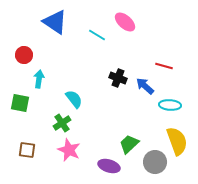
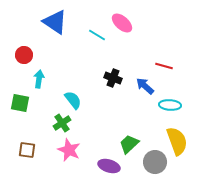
pink ellipse: moved 3 px left, 1 px down
black cross: moved 5 px left
cyan semicircle: moved 1 px left, 1 px down
